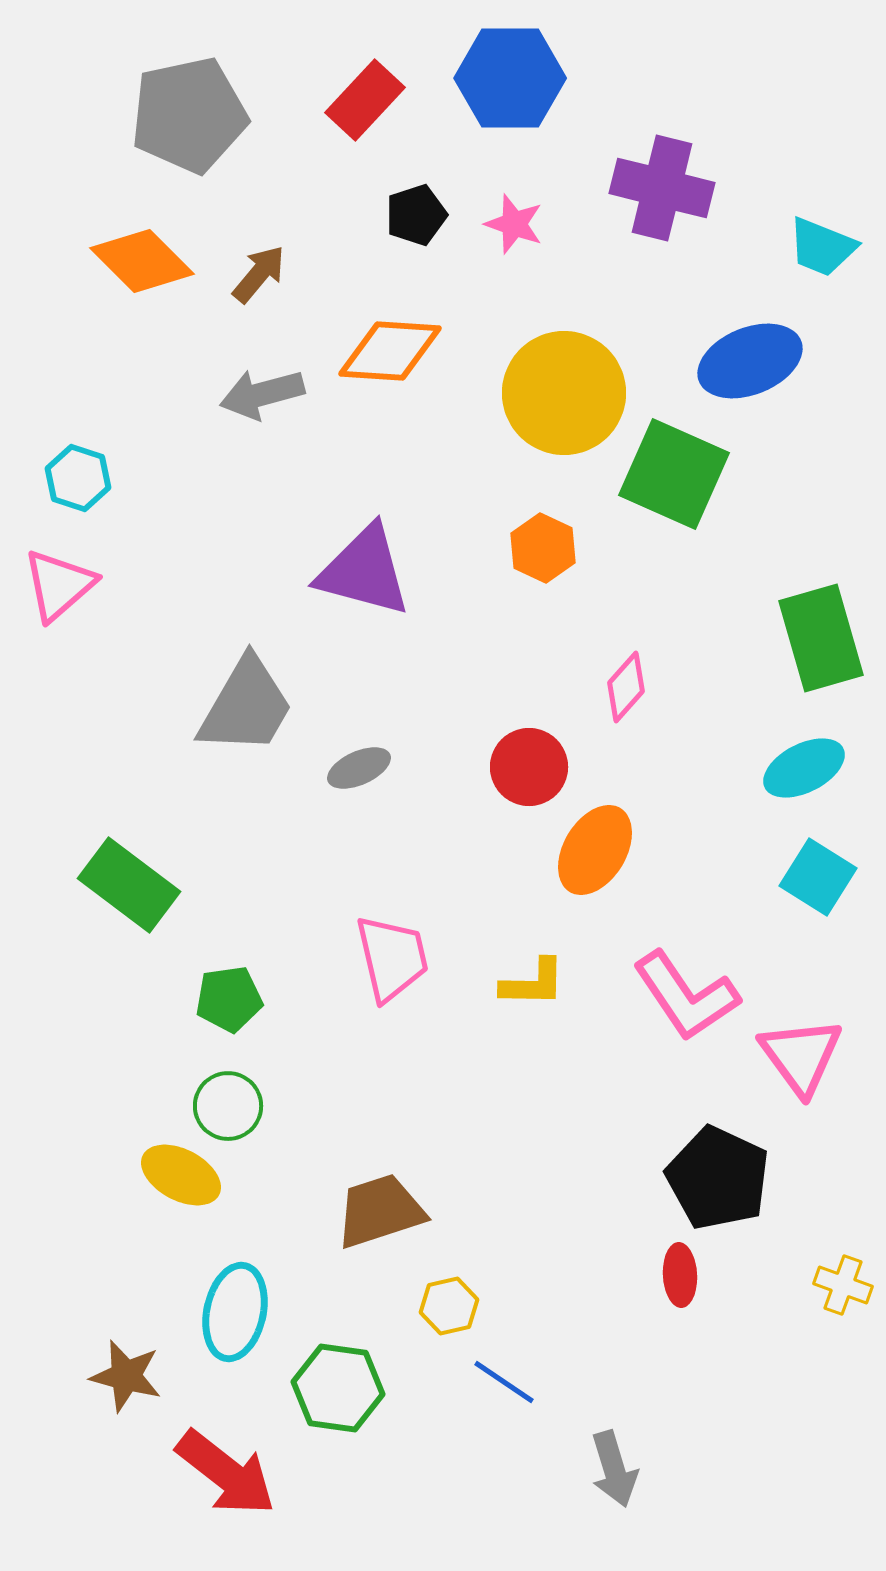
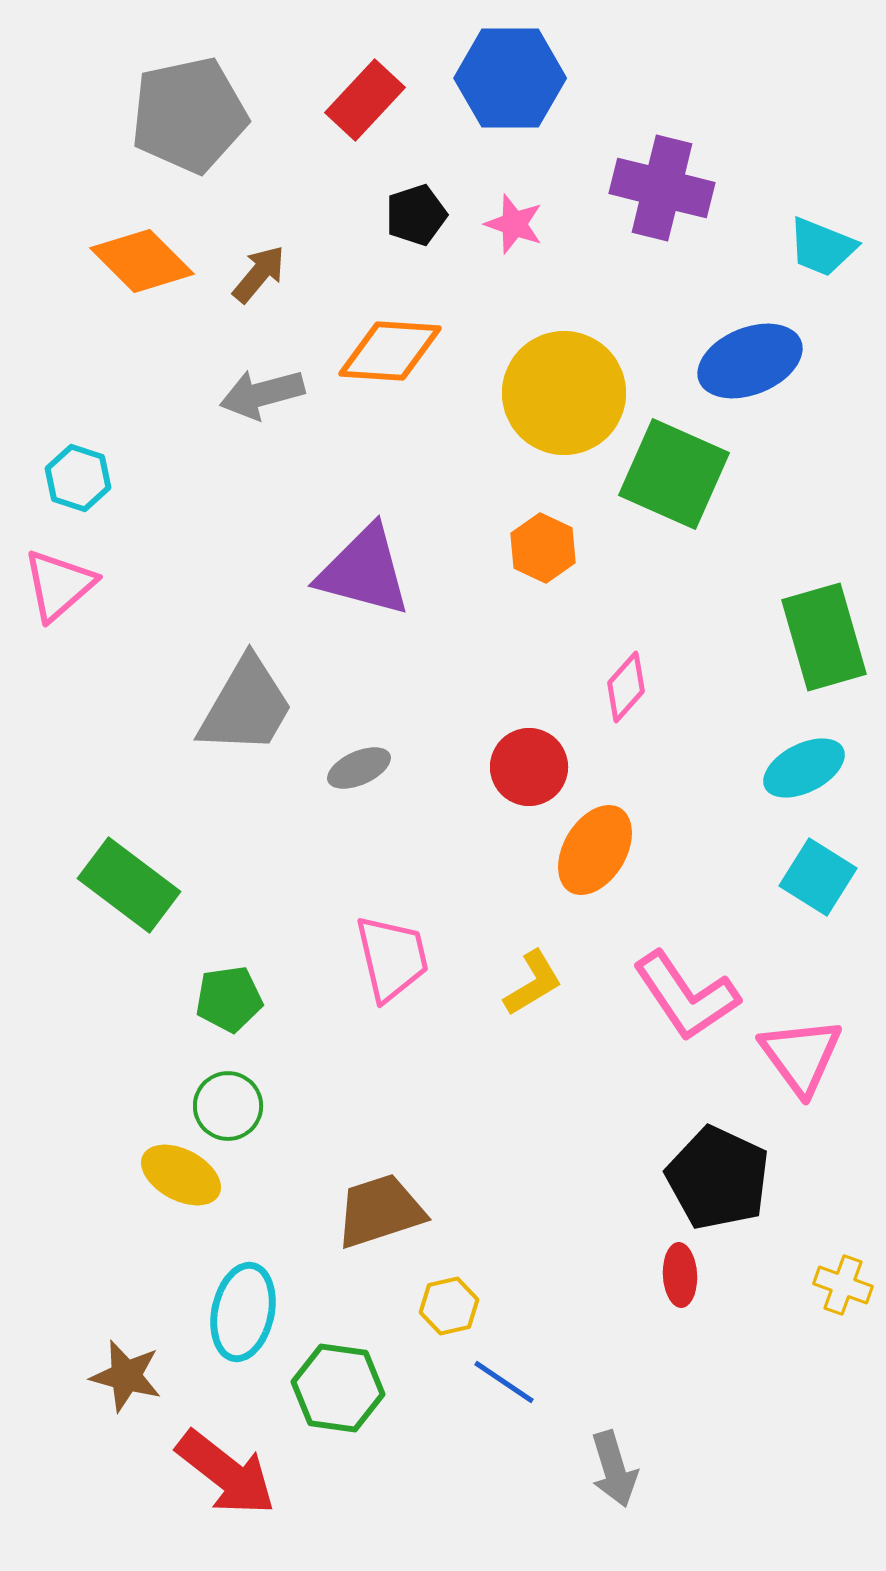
green rectangle at (821, 638): moved 3 px right, 1 px up
yellow L-shape at (533, 983): rotated 32 degrees counterclockwise
cyan ellipse at (235, 1312): moved 8 px right
